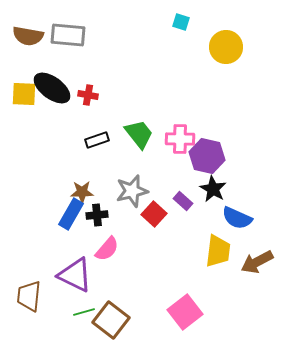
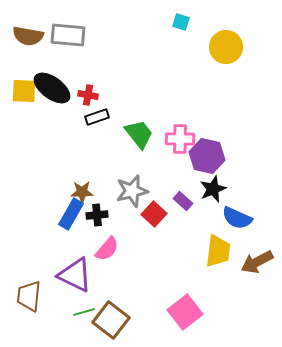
yellow square: moved 3 px up
black rectangle: moved 23 px up
black star: rotated 20 degrees clockwise
